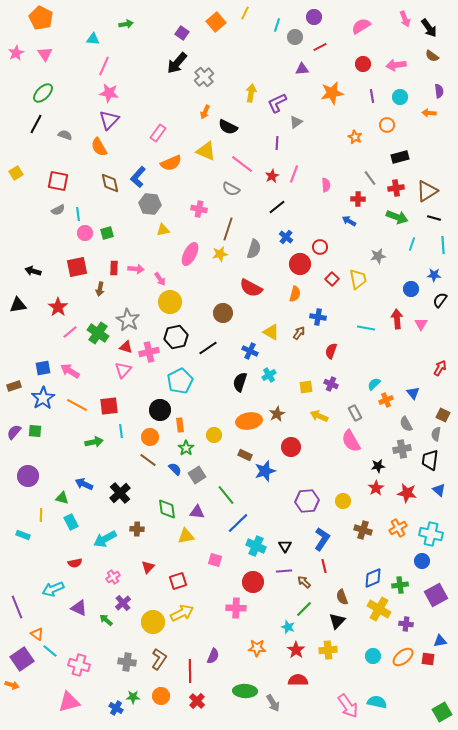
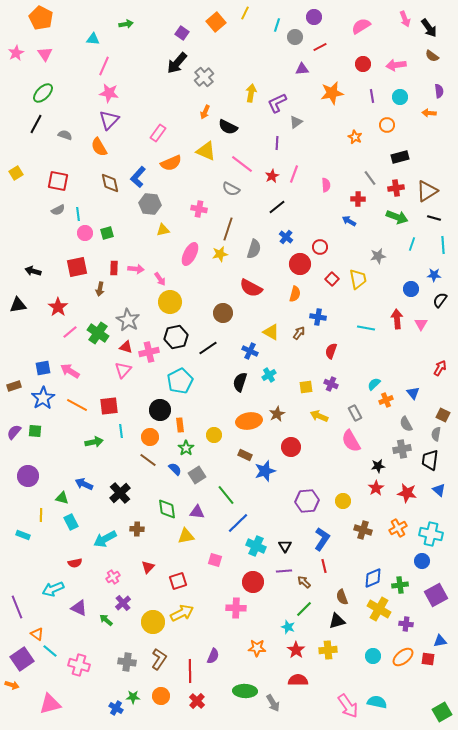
black triangle at (337, 621): rotated 30 degrees clockwise
pink triangle at (69, 702): moved 19 px left, 2 px down
